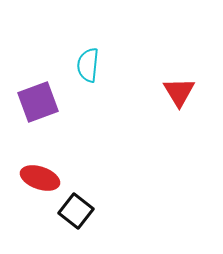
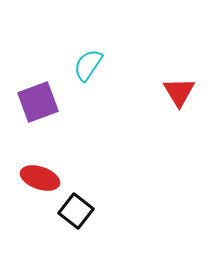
cyan semicircle: rotated 28 degrees clockwise
